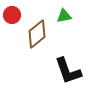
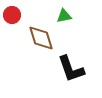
brown diamond: moved 4 px right, 4 px down; rotated 68 degrees counterclockwise
black L-shape: moved 3 px right, 2 px up
